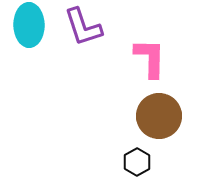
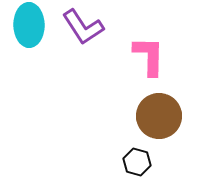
purple L-shape: rotated 15 degrees counterclockwise
pink L-shape: moved 1 px left, 2 px up
black hexagon: rotated 16 degrees counterclockwise
